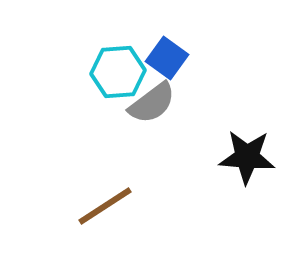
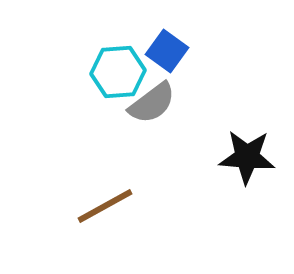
blue square: moved 7 px up
brown line: rotated 4 degrees clockwise
